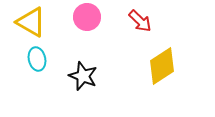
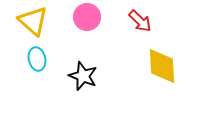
yellow triangle: moved 2 px right, 1 px up; rotated 12 degrees clockwise
yellow diamond: rotated 60 degrees counterclockwise
